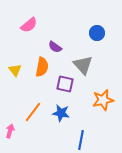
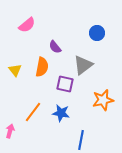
pink semicircle: moved 2 px left
purple semicircle: rotated 16 degrees clockwise
gray triangle: rotated 35 degrees clockwise
